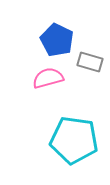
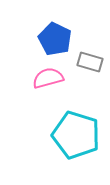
blue pentagon: moved 2 px left, 1 px up
cyan pentagon: moved 2 px right, 5 px up; rotated 9 degrees clockwise
